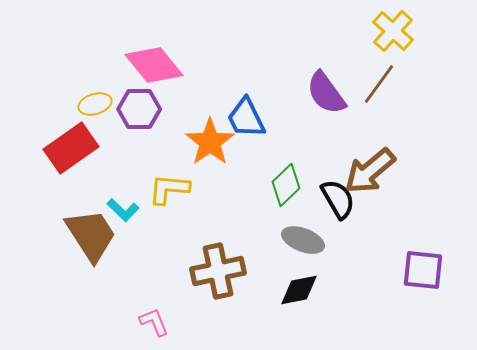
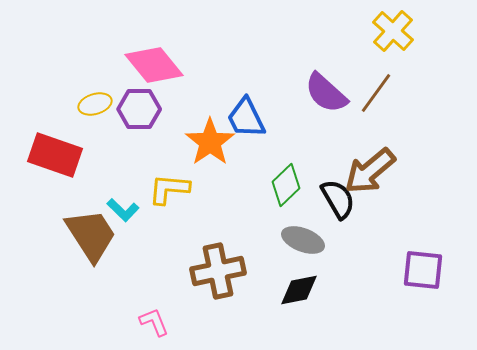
brown line: moved 3 px left, 9 px down
purple semicircle: rotated 12 degrees counterclockwise
red rectangle: moved 16 px left, 7 px down; rotated 54 degrees clockwise
